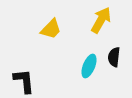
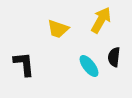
yellow trapezoid: moved 7 px right; rotated 65 degrees clockwise
cyan ellipse: rotated 60 degrees counterclockwise
black L-shape: moved 17 px up
